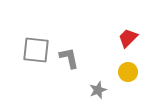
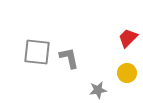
gray square: moved 1 px right, 2 px down
yellow circle: moved 1 px left, 1 px down
gray star: rotated 12 degrees clockwise
